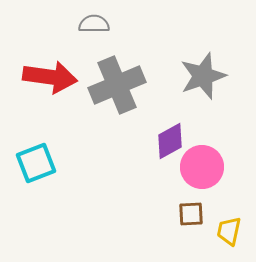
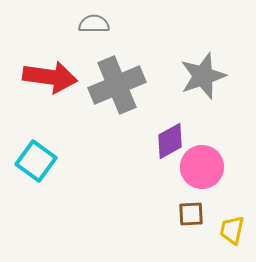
cyan square: moved 2 px up; rotated 33 degrees counterclockwise
yellow trapezoid: moved 3 px right, 1 px up
